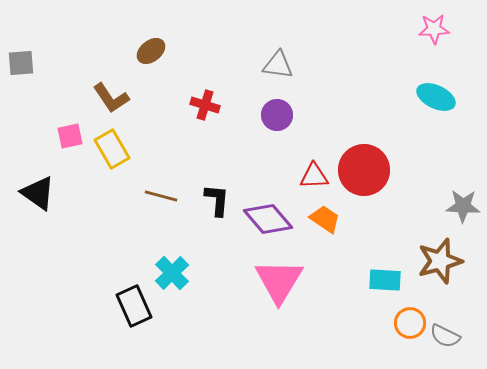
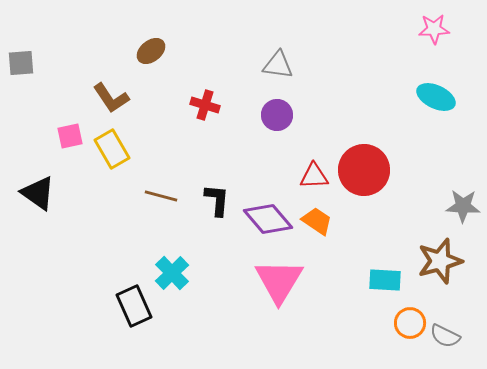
orange trapezoid: moved 8 px left, 2 px down
